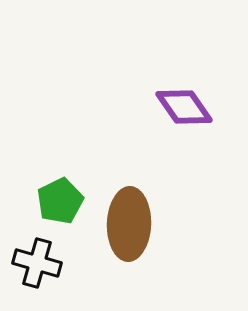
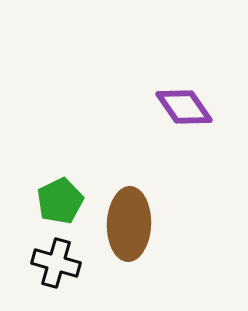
black cross: moved 19 px right
